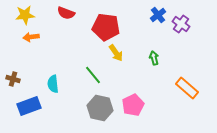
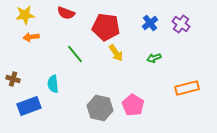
blue cross: moved 8 px left, 8 px down
green arrow: rotated 96 degrees counterclockwise
green line: moved 18 px left, 21 px up
orange rectangle: rotated 55 degrees counterclockwise
pink pentagon: rotated 15 degrees counterclockwise
